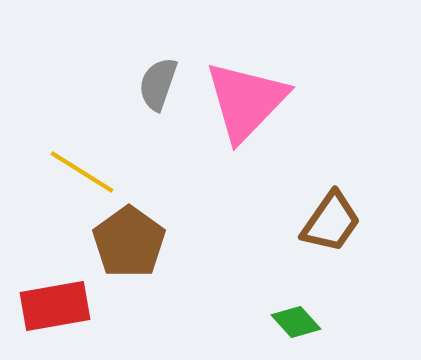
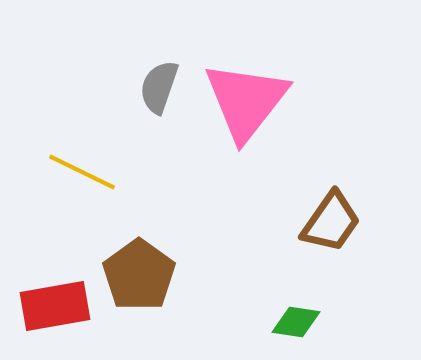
gray semicircle: moved 1 px right, 3 px down
pink triangle: rotated 6 degrees counterclockwise
yellow line: rotated 6 degrees counterclockwise
brown pentagon: moved 10 px right, 33 px down
green diamond: rotated 39 degrees counterclockwise
